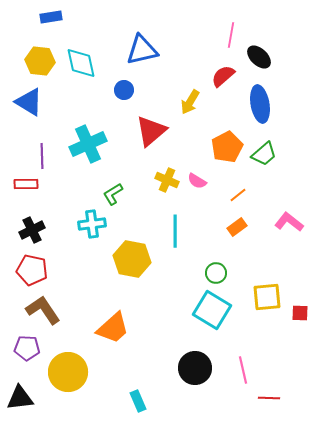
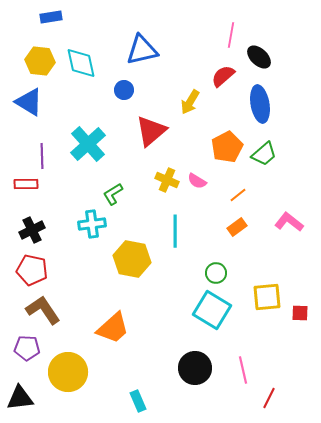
cyan cross at (88, 144): rotated 18 degrees counterclockwise
red line at (269, 398): rotated 65 degrees counterclockwise
